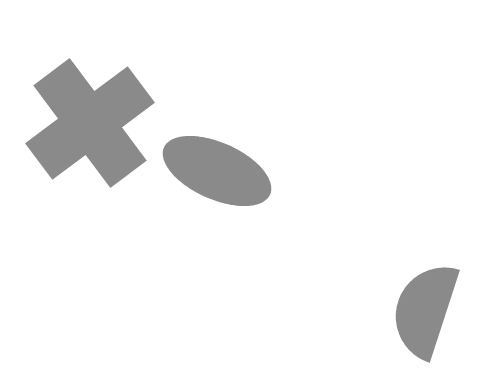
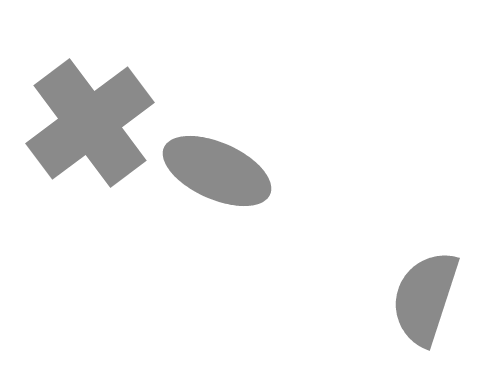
gray semicircle: moved 12 px up
